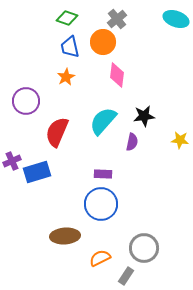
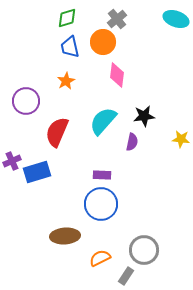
green diamond: rotated 35 degrees counterclockwise
orange star: moved 4 px down
yellow star: moved 1 px right, 1 px up
purple rectangle: moved 1 px left, 1 px down
gray circle: moved 2 px down
